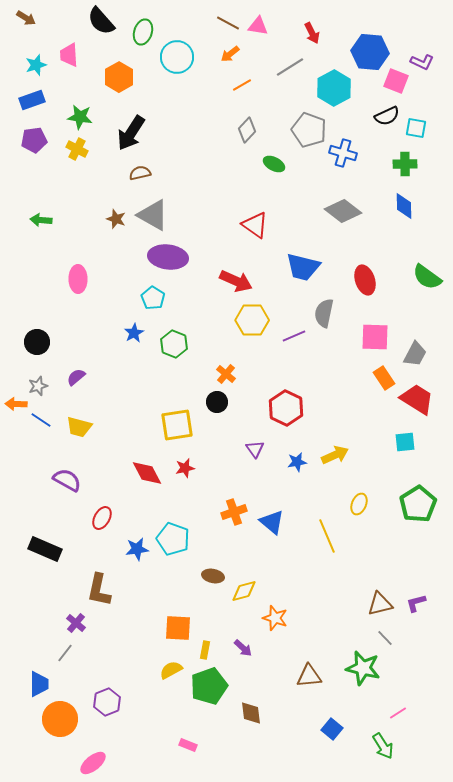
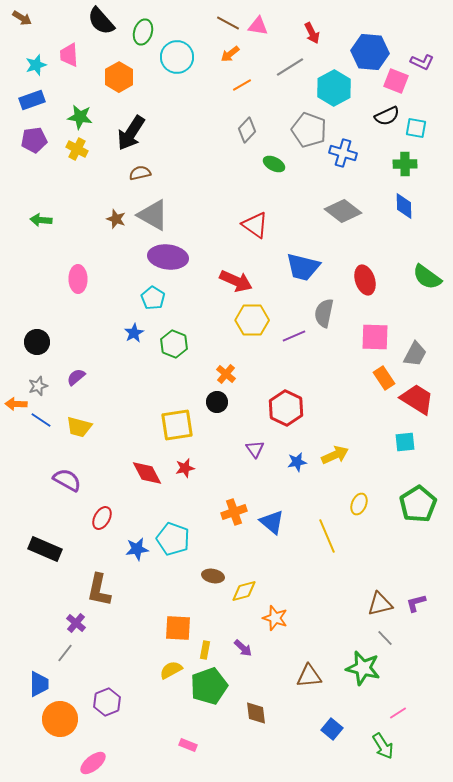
brown arrow at (26, 18): moved 4 px left
brown diamond at (251, 713): moved 5 px right
